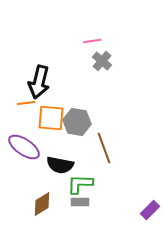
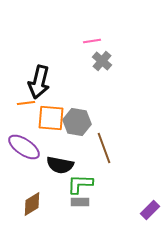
brown diamond: moved 10 px left
